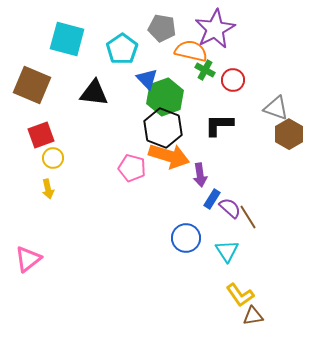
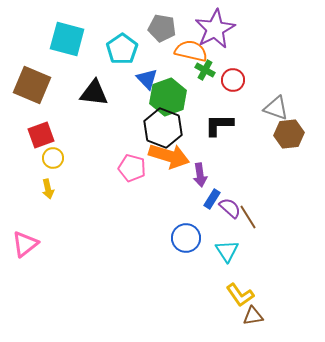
green hexagon: moved 3 px right
brown hexagon: rotated 24 degrees clockwise
pink triangle: moved 3 px left, 15 px up
